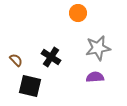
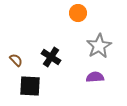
gray star: moved 1 px right, 2 px up; rotated 20 degrees counterclockwise
black square: rotated 10 degrees counterclockwise
